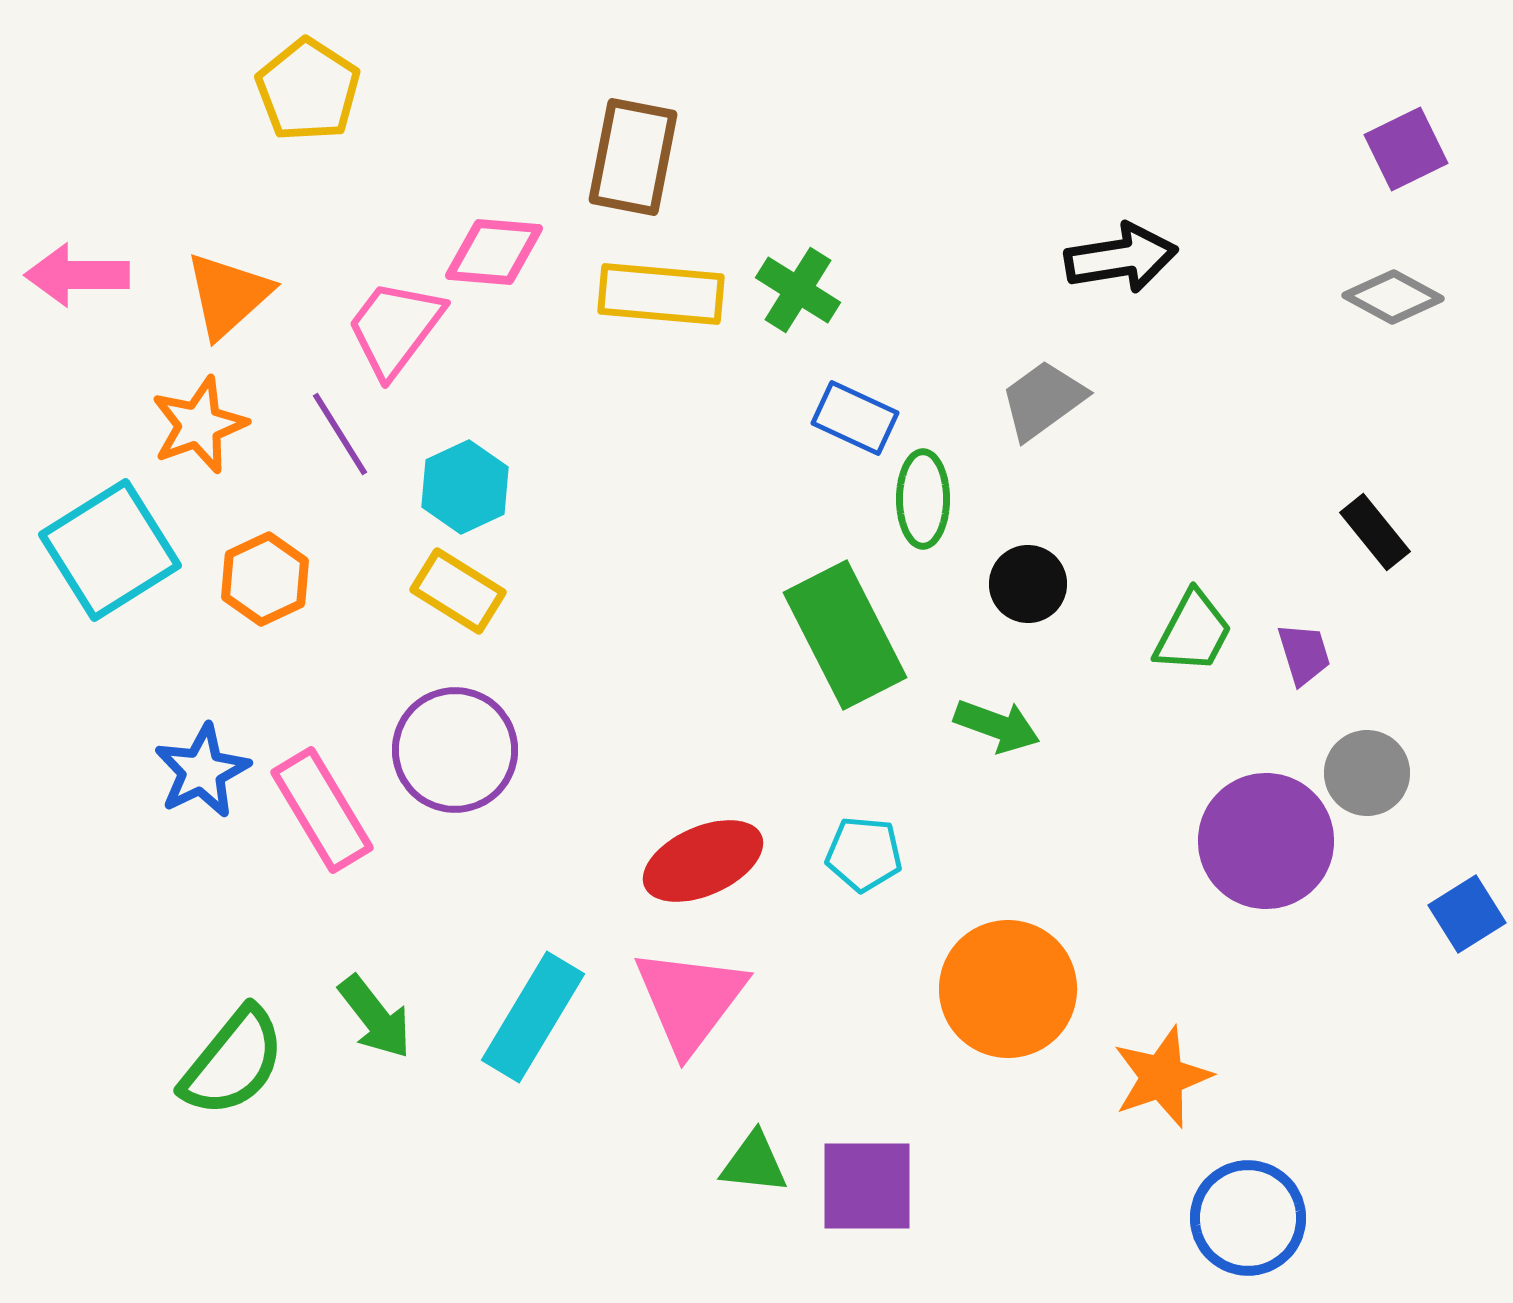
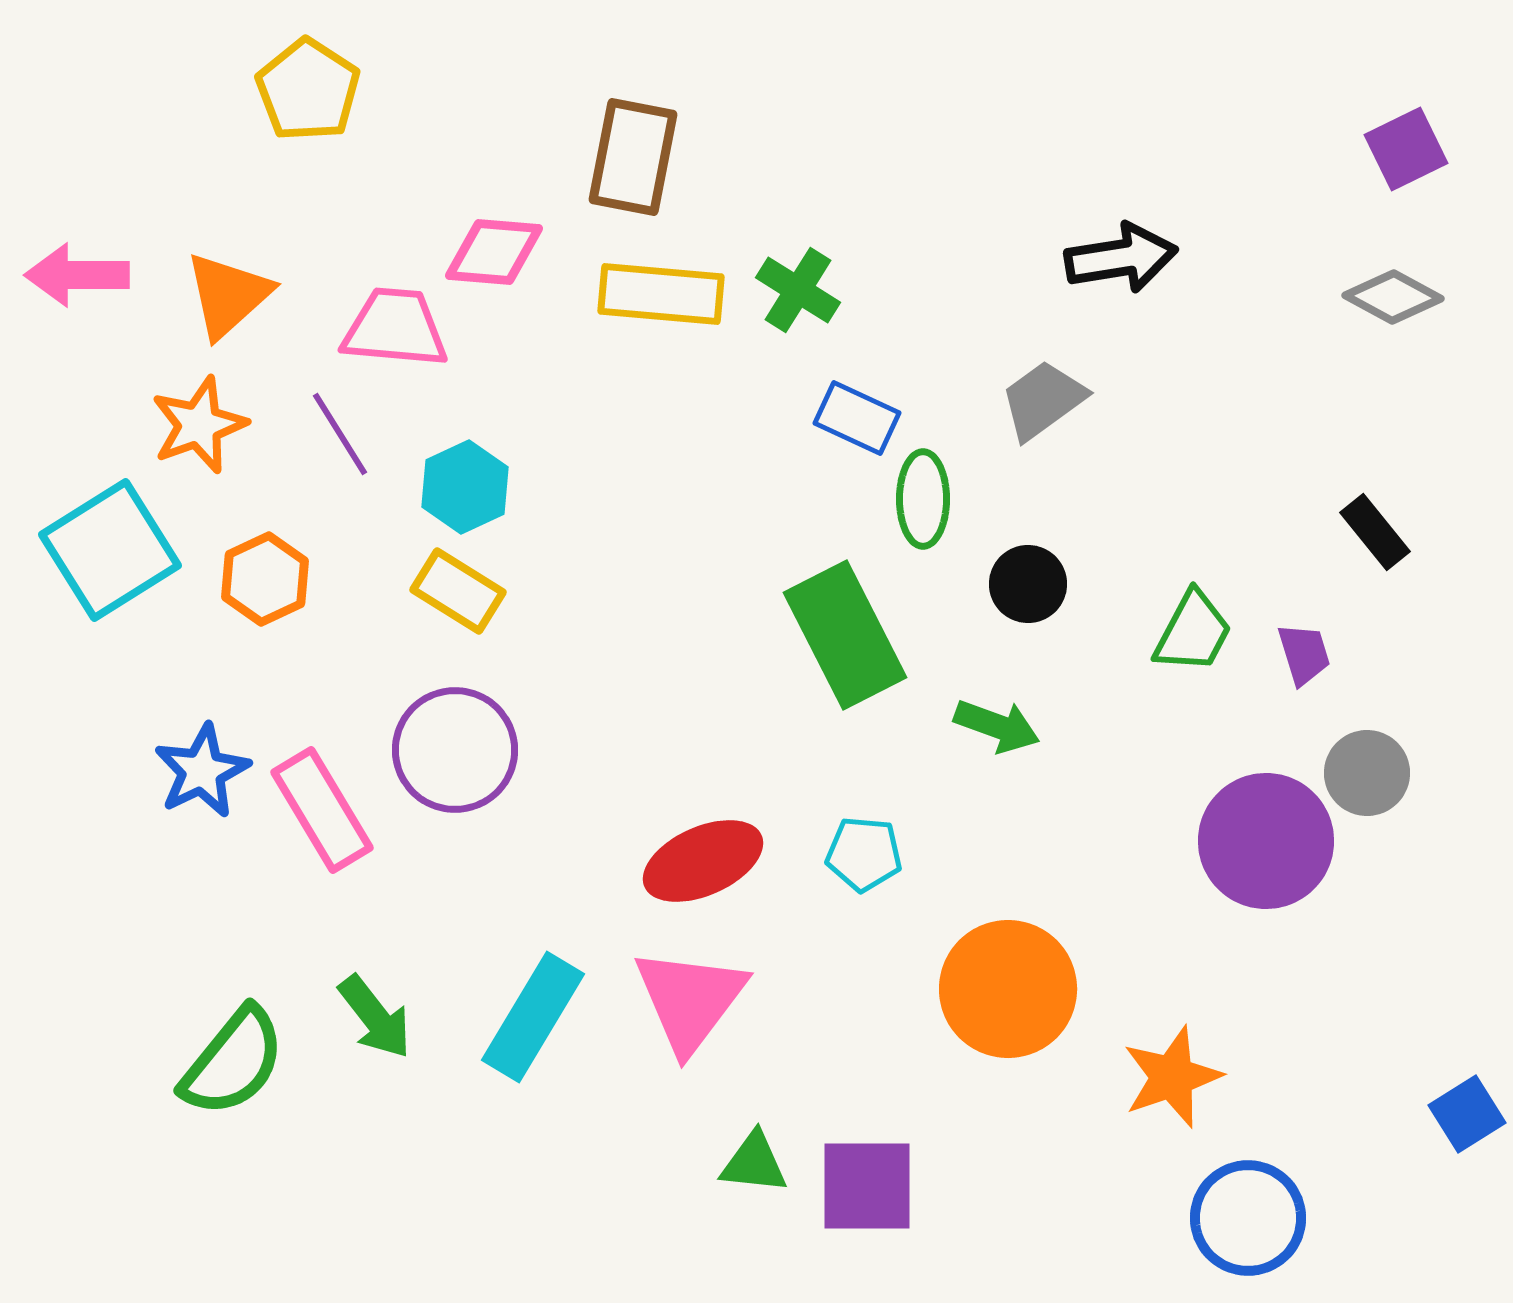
pink trapezoid at (395, 328): rotated 58 degrees clockwise
blue rectangle at (855, 418): moved 2 px right
blue square at (1467, 914): moved 200 px down
orange star at (1162, 1077): moved 10 px right
